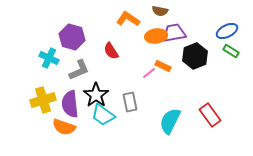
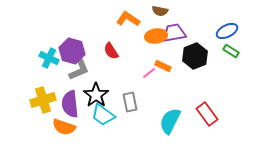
purple hexagon: moved 14 px down
red rectangle: moved 3 px left, 1 px up
